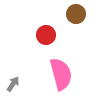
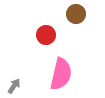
pink semicircle: rotated 28 degrees clockwise
gray arrow: moved 1 px right, 2 px down
